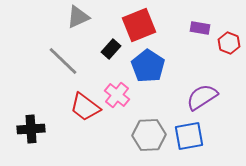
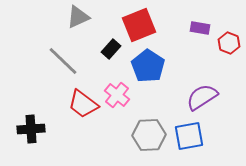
red trapezoid: moved 2 px left, 3 px up
